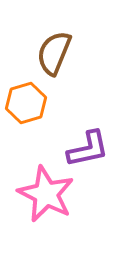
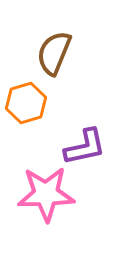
purple L-shape: moved 3 px left, 2 px up
pink star: rotated 28 degrees counterclockwise
